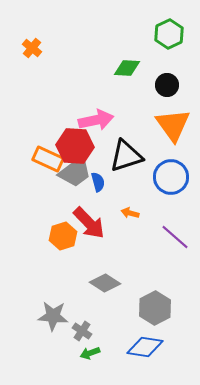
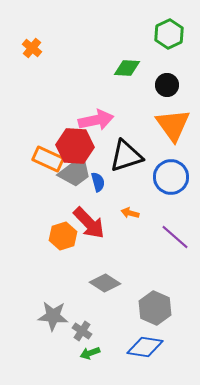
gray hexagon: rotated 8 degrees counterclockwise
